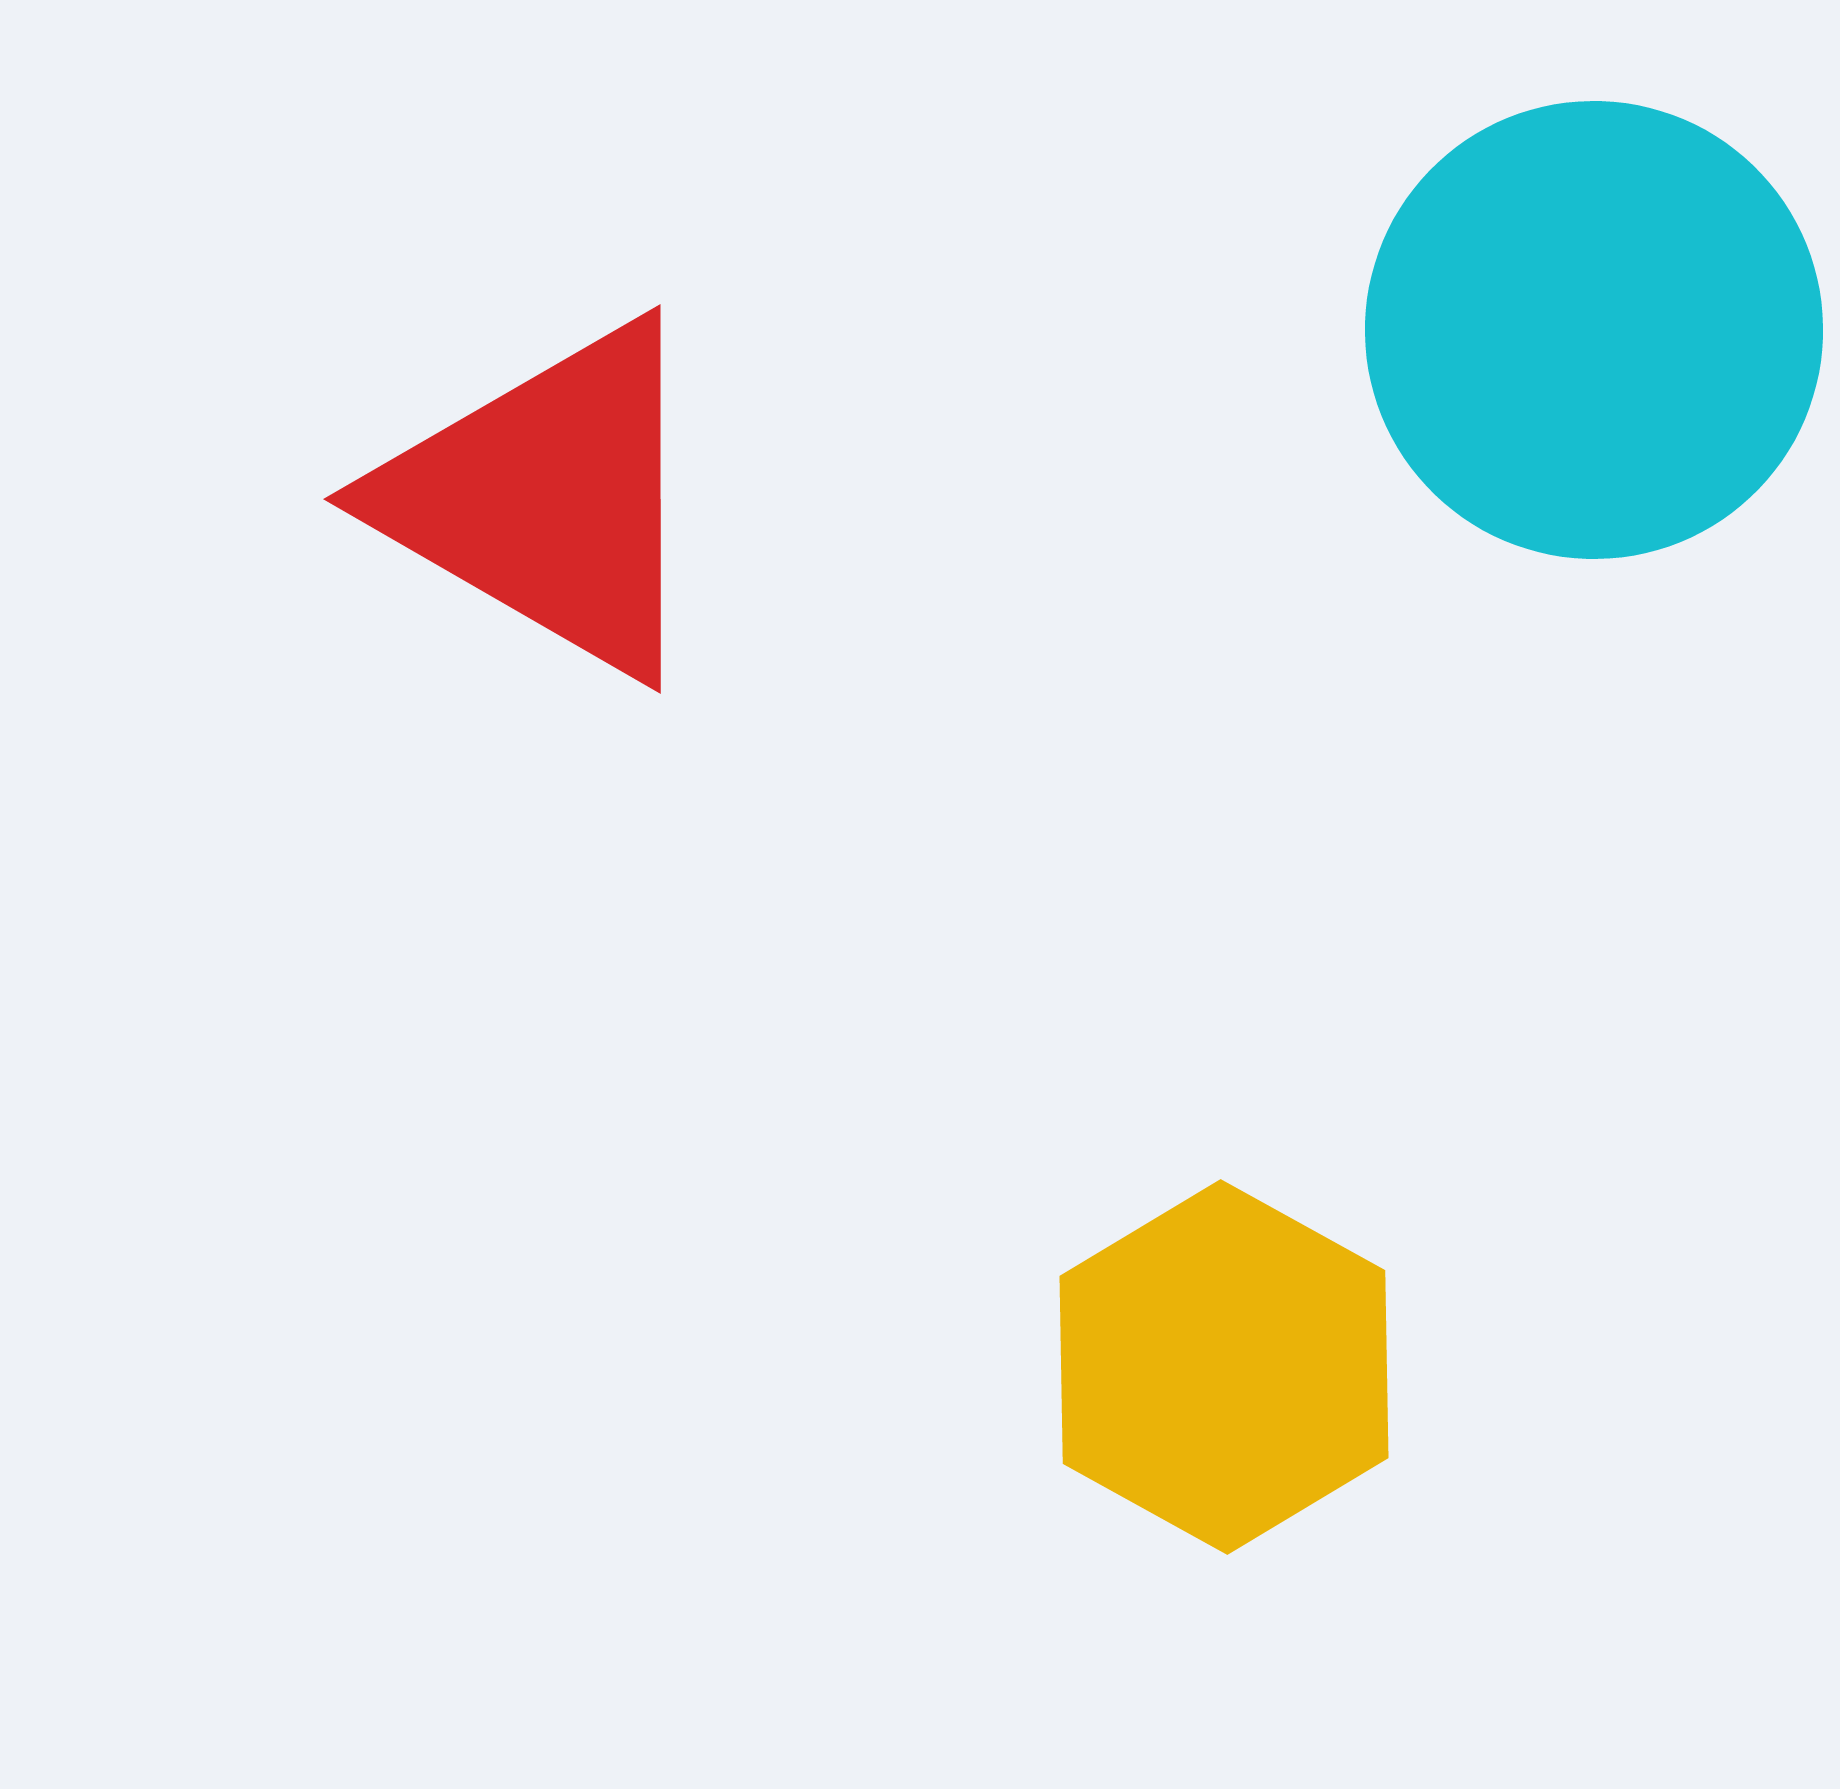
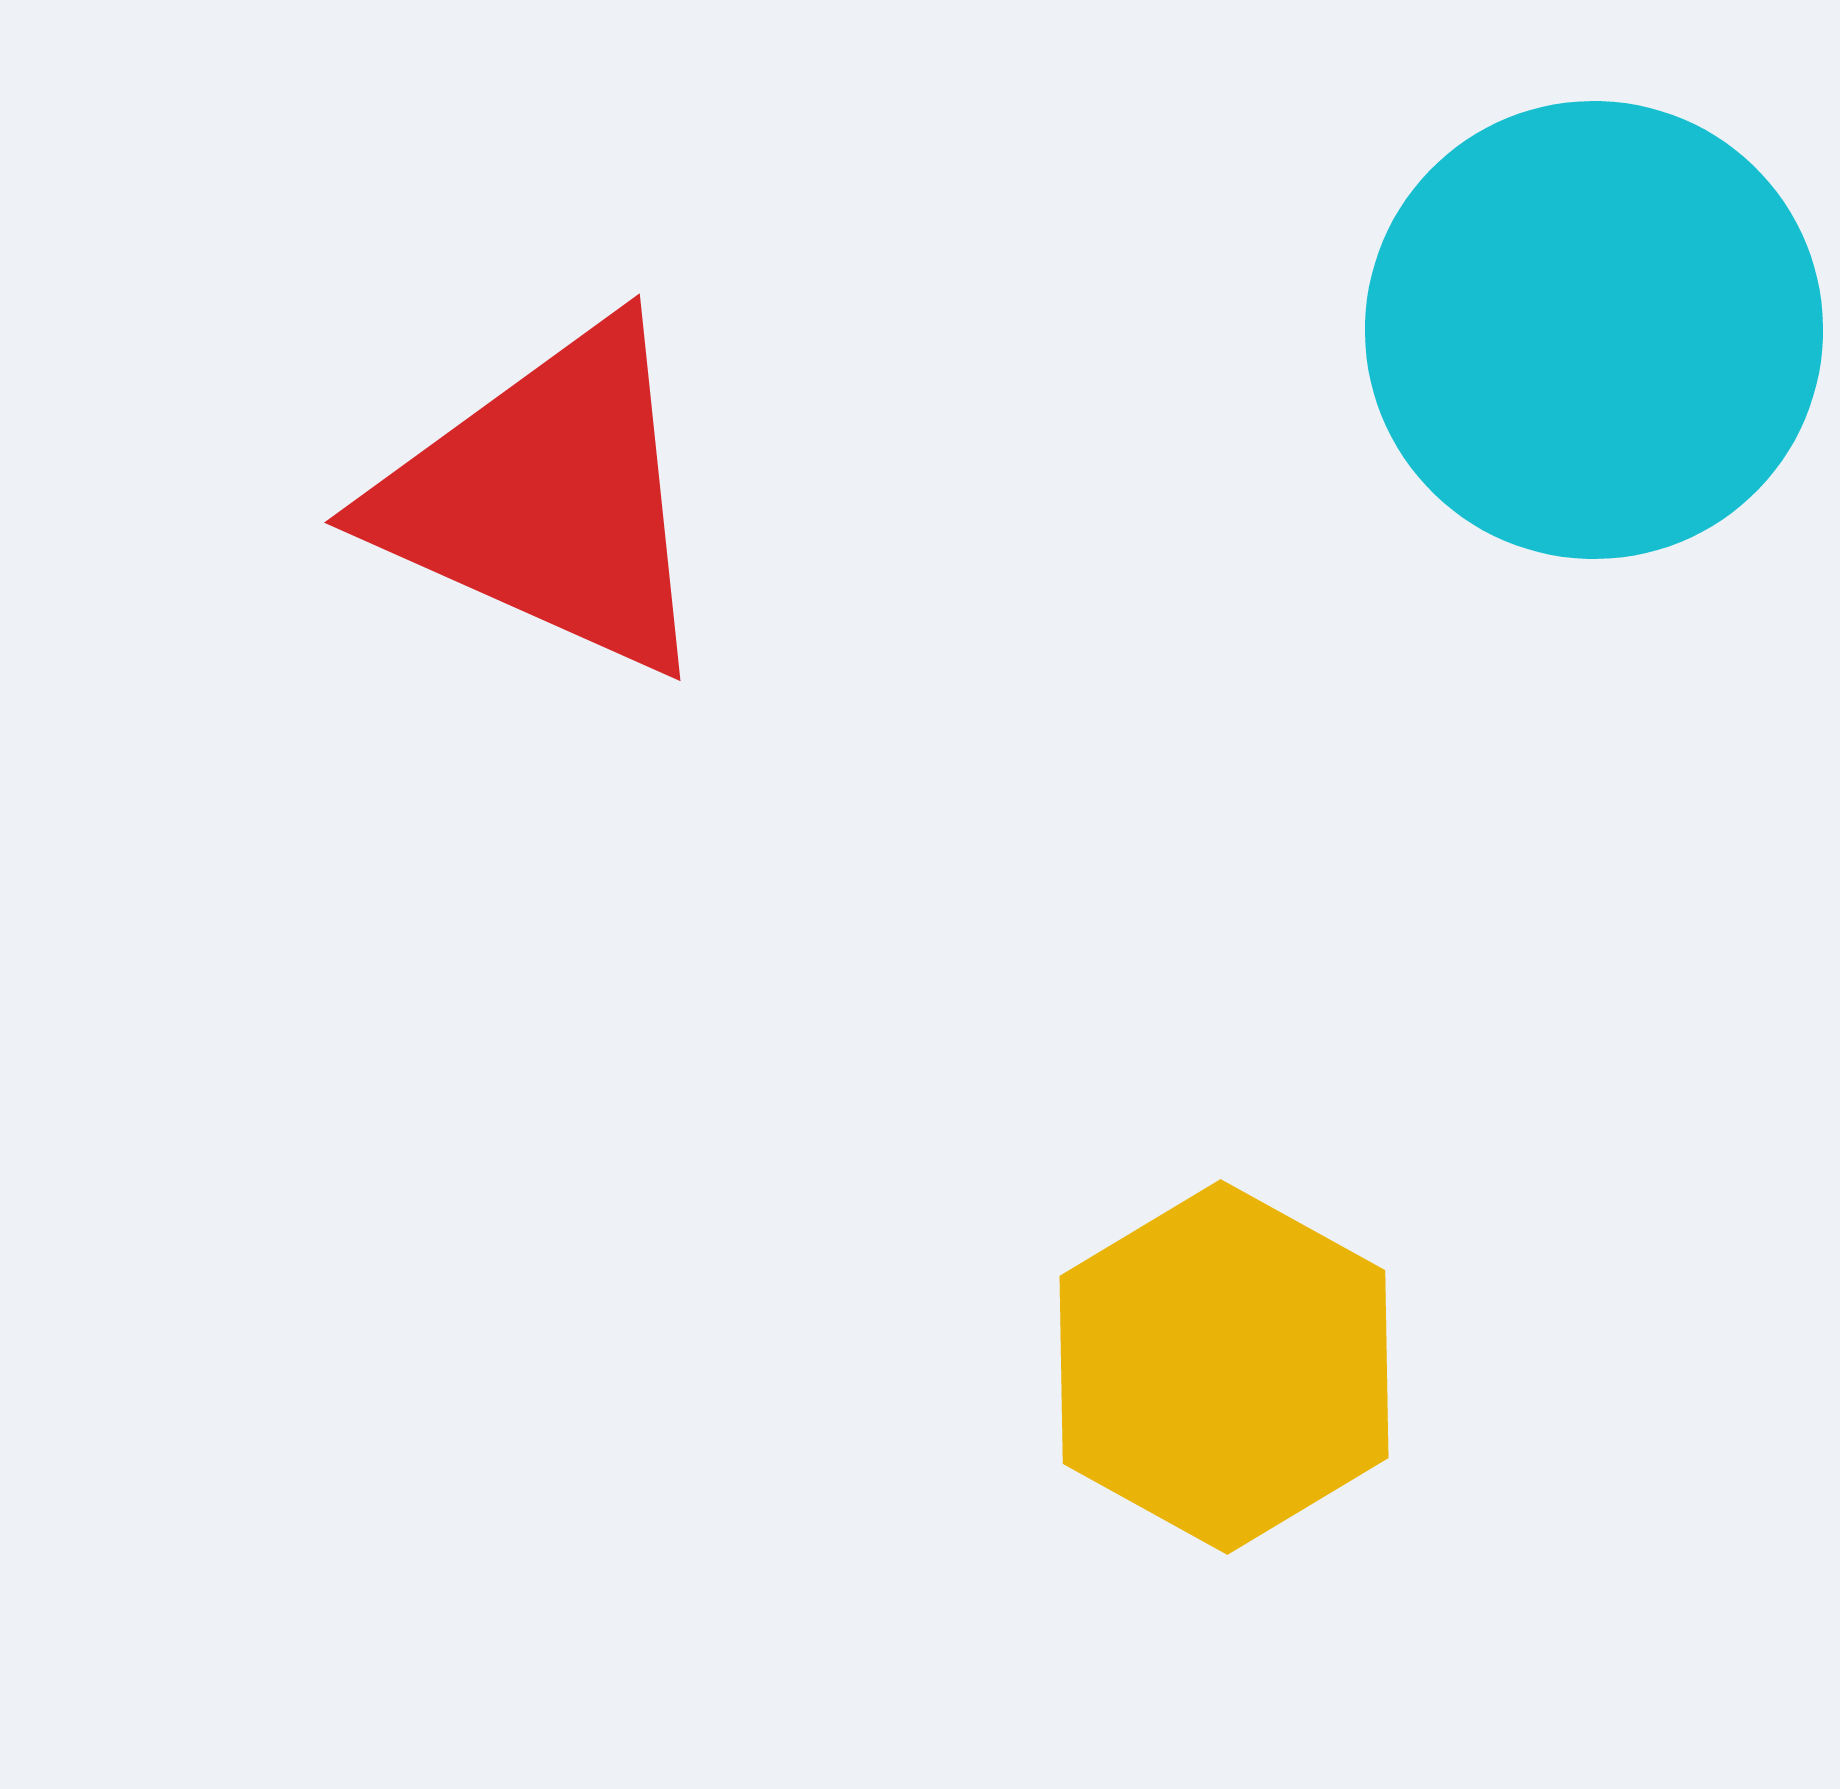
red triangle: rotated 6 degrees counterclockwise
